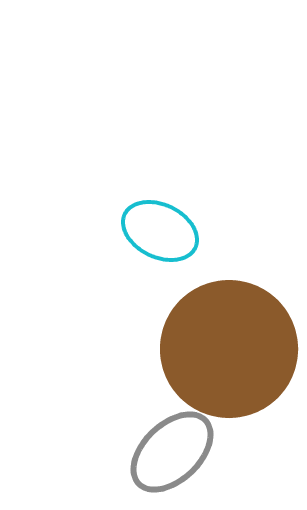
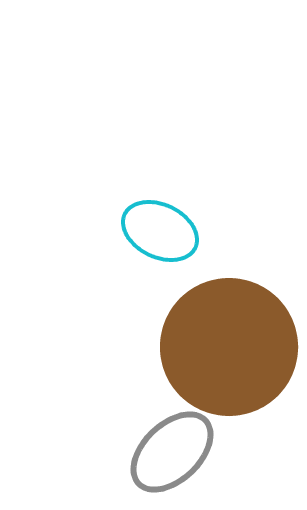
brown circle: moved 2 px up
